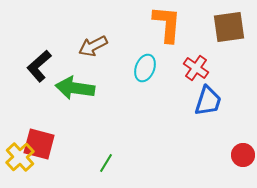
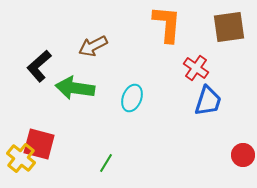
cyan ellipse: moved 13 px left, 30 px down
yellow cross: moved 1 px right, 1 px down; rotated 8 degrees counterclockwise
